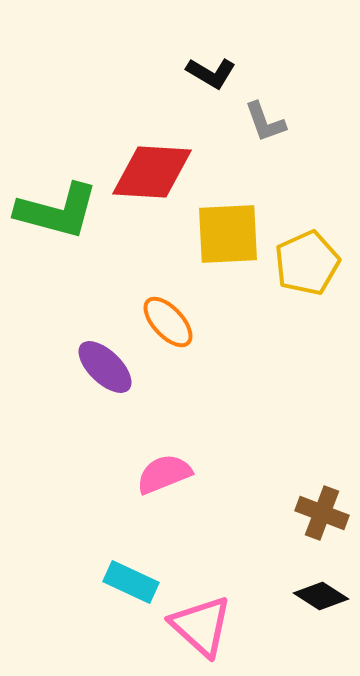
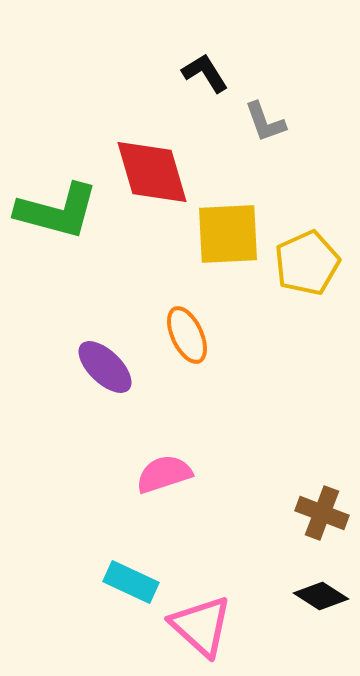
black L-shape: moved 6 px left; rotated 153 degrees counterclockwise
red diamond: rotated 70 degrees clockwise
orange ellipse: moved 19 px right, 13 px down; rotated 18 degrees clockwise
pink semicircle: rotated 4 degrees clockwise
